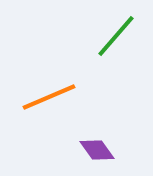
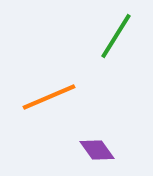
green line: rotated 9 degrees counterclockwise
